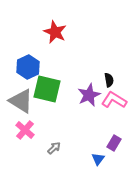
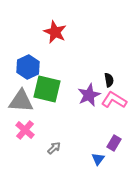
gray triangle: rotated 28 degrees counterclockwise
